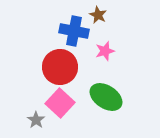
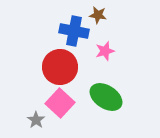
brown star: rotated 18 degrees counterclockwise
